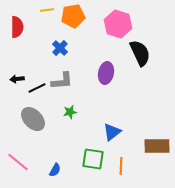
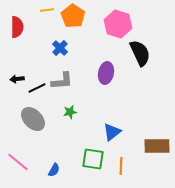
orange pentagon: rotated 30 degrees counterclockwise
blue semicircle: moved 1 px left
